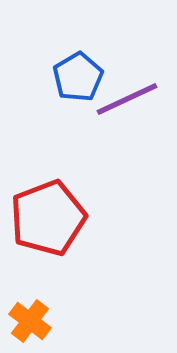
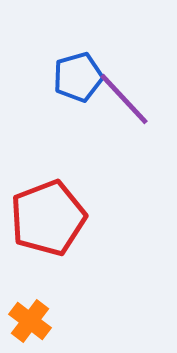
blue pentagon: rotated 15 degrees clockwise
purple line: moved 3 px left; rotated 72 degrees clockwise
